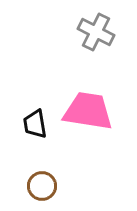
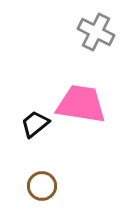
pink trapezoid: moved 7 px left, 7 px up
black trapezoid: rotated 60 degrees clockwise
